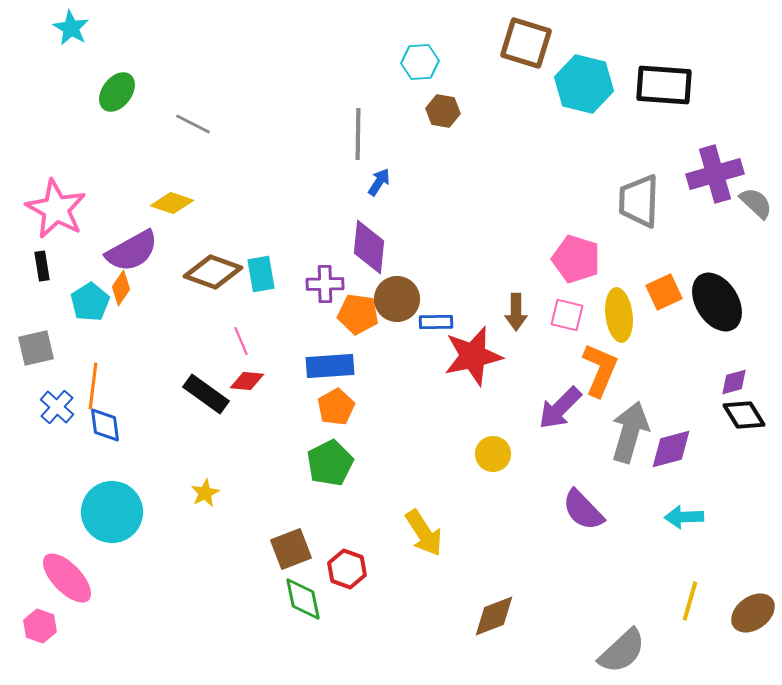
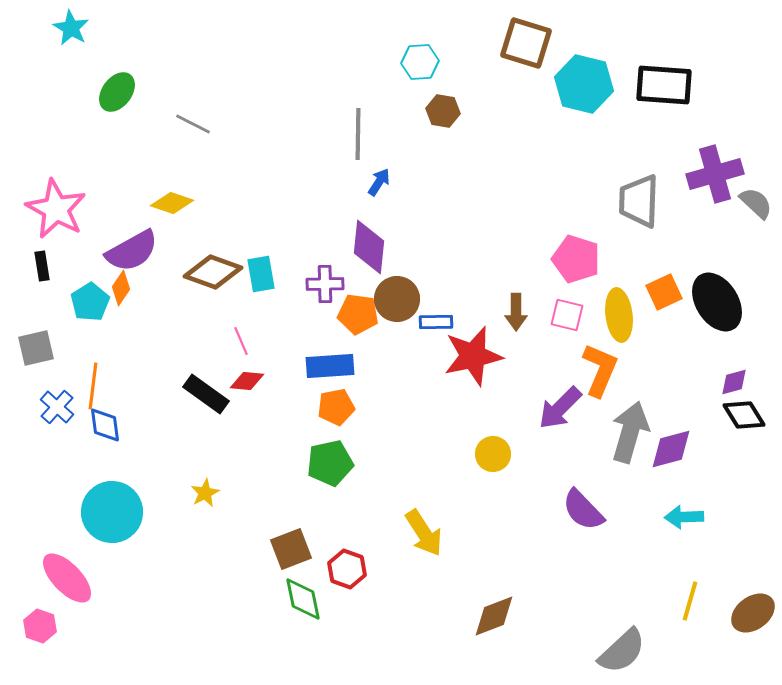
orange pentagon at (336, 407): rotated 18 degrees clockwise
green pentagon at (330, 463): rotated 15 degrees clockwise
